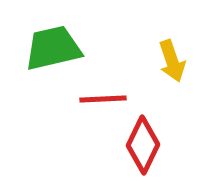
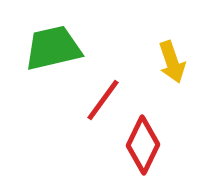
yellow arrow: moved 1 px down
red line: moved 1 px down; rotated 51 degrees counterclockwise
